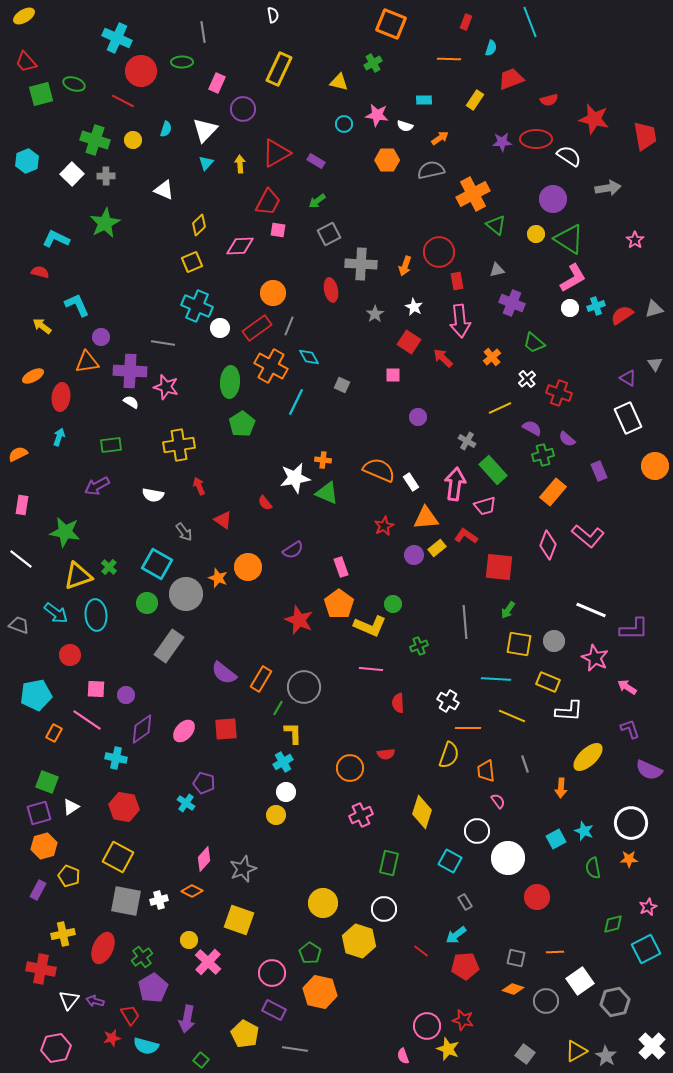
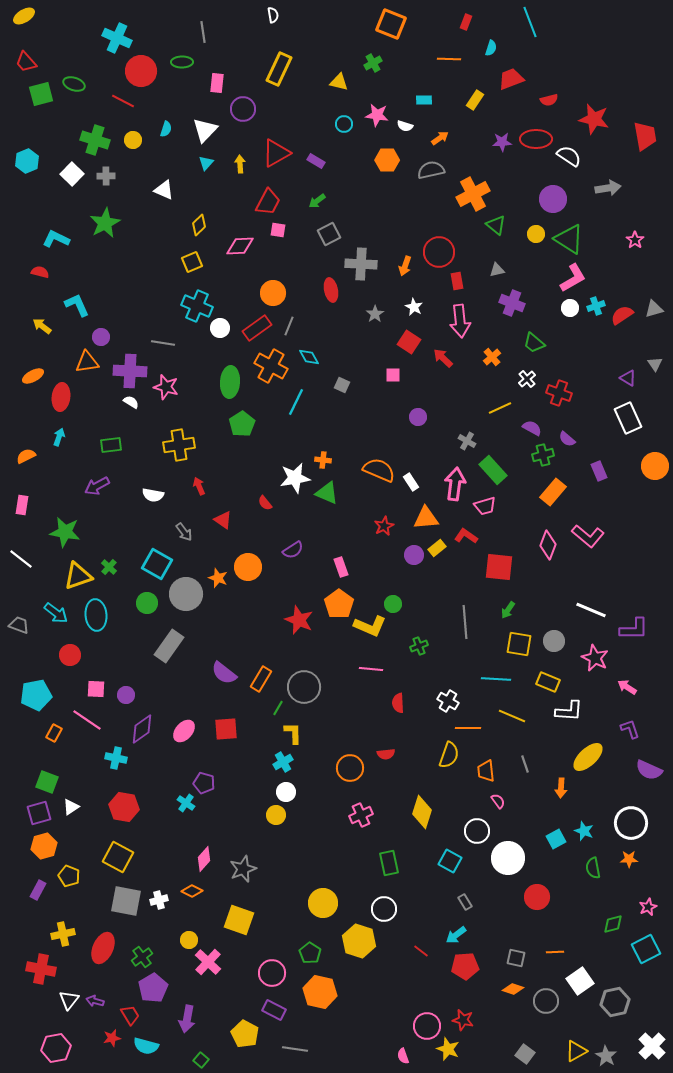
pink rectangle at (217, 83): rotated 18 degrees counterclockwise
orange semicircle at (18, 454): moved 8 px right, 2 px down
green rectangle at (389, 863): rotated 25 degrees counterclockwise
